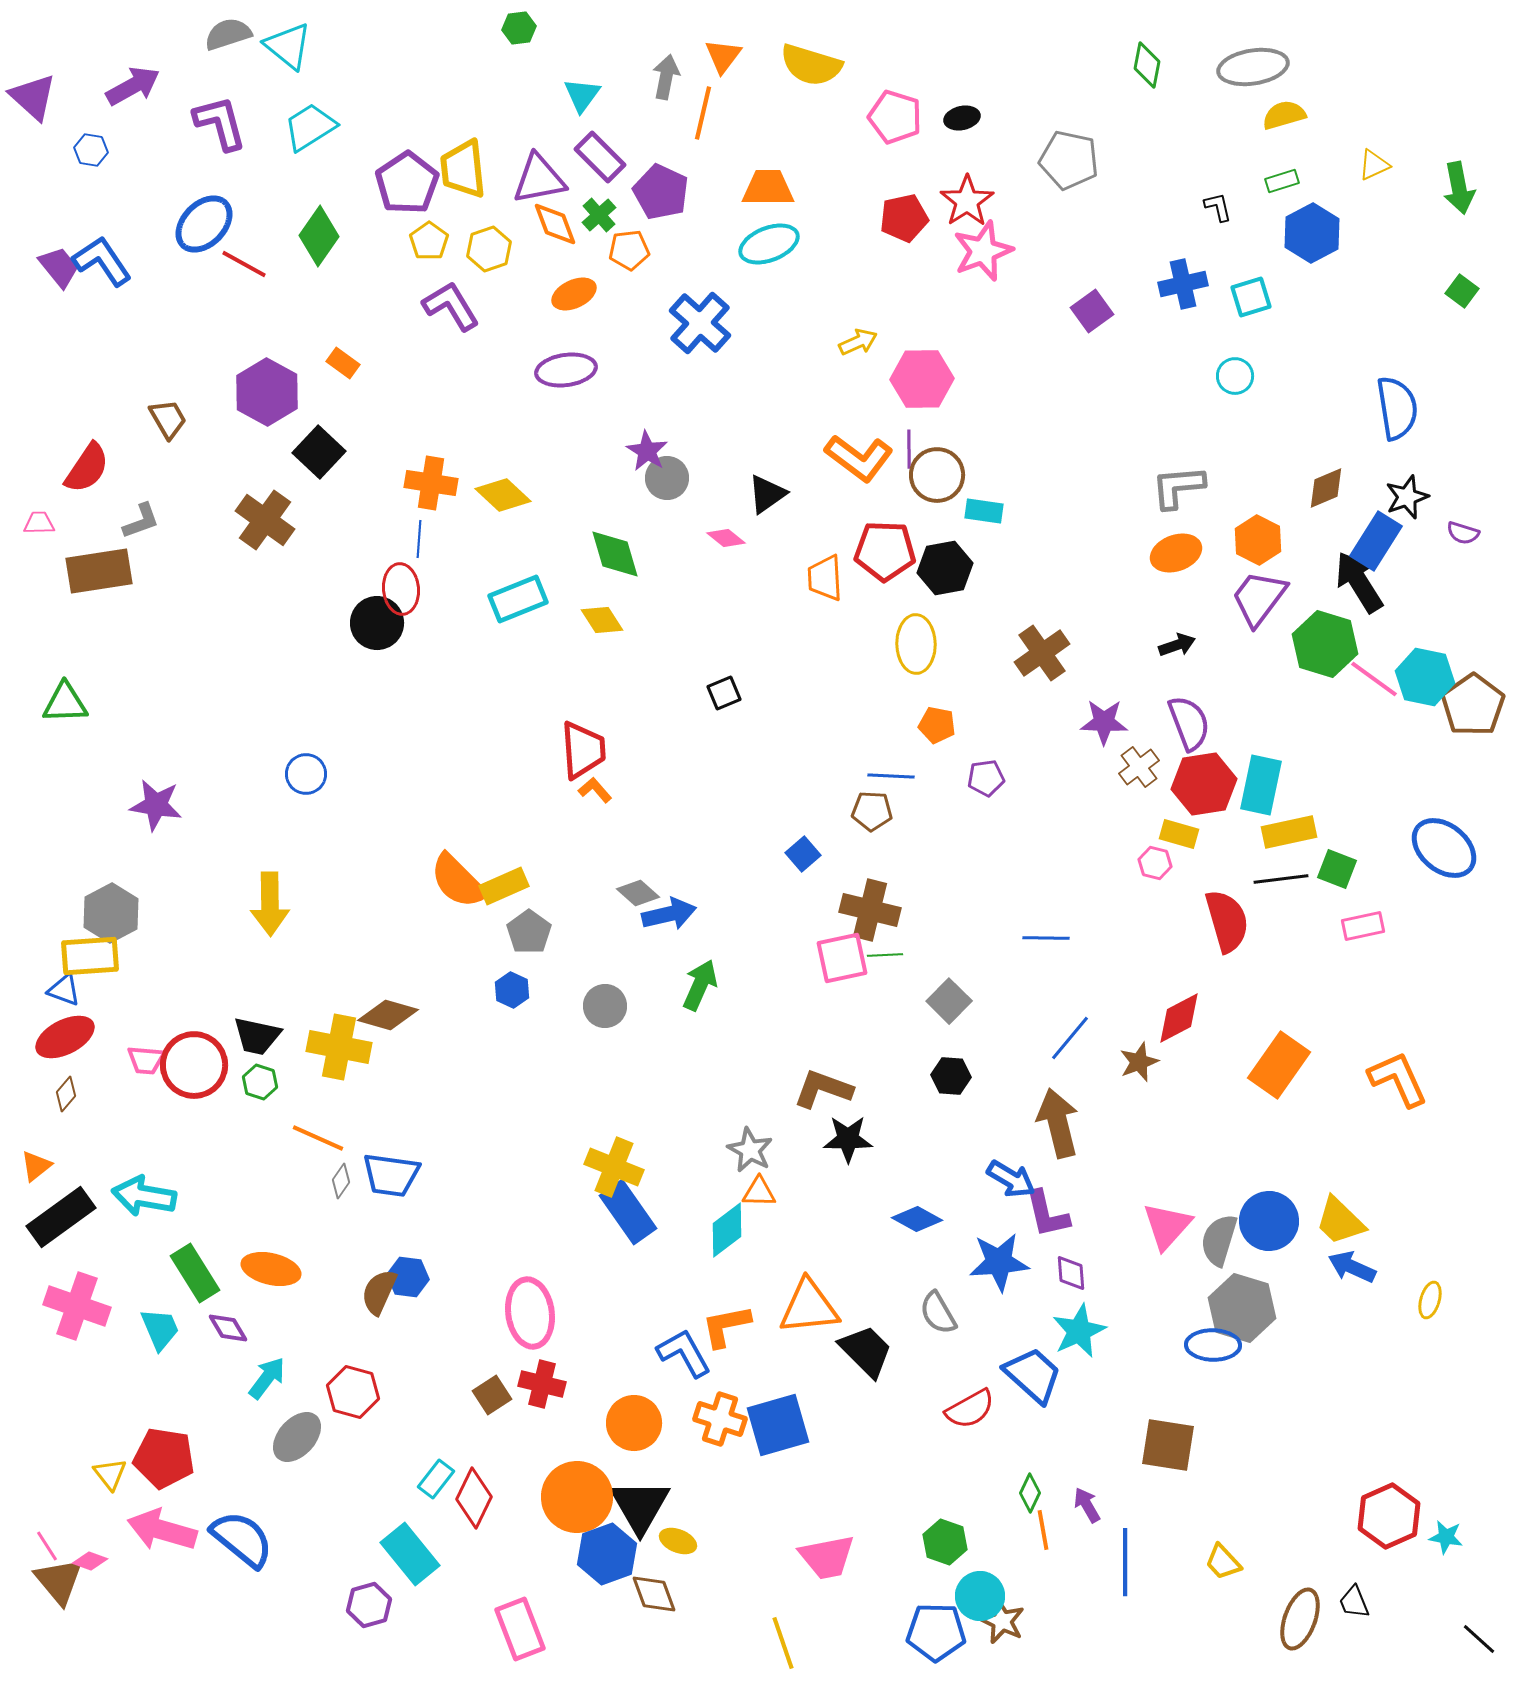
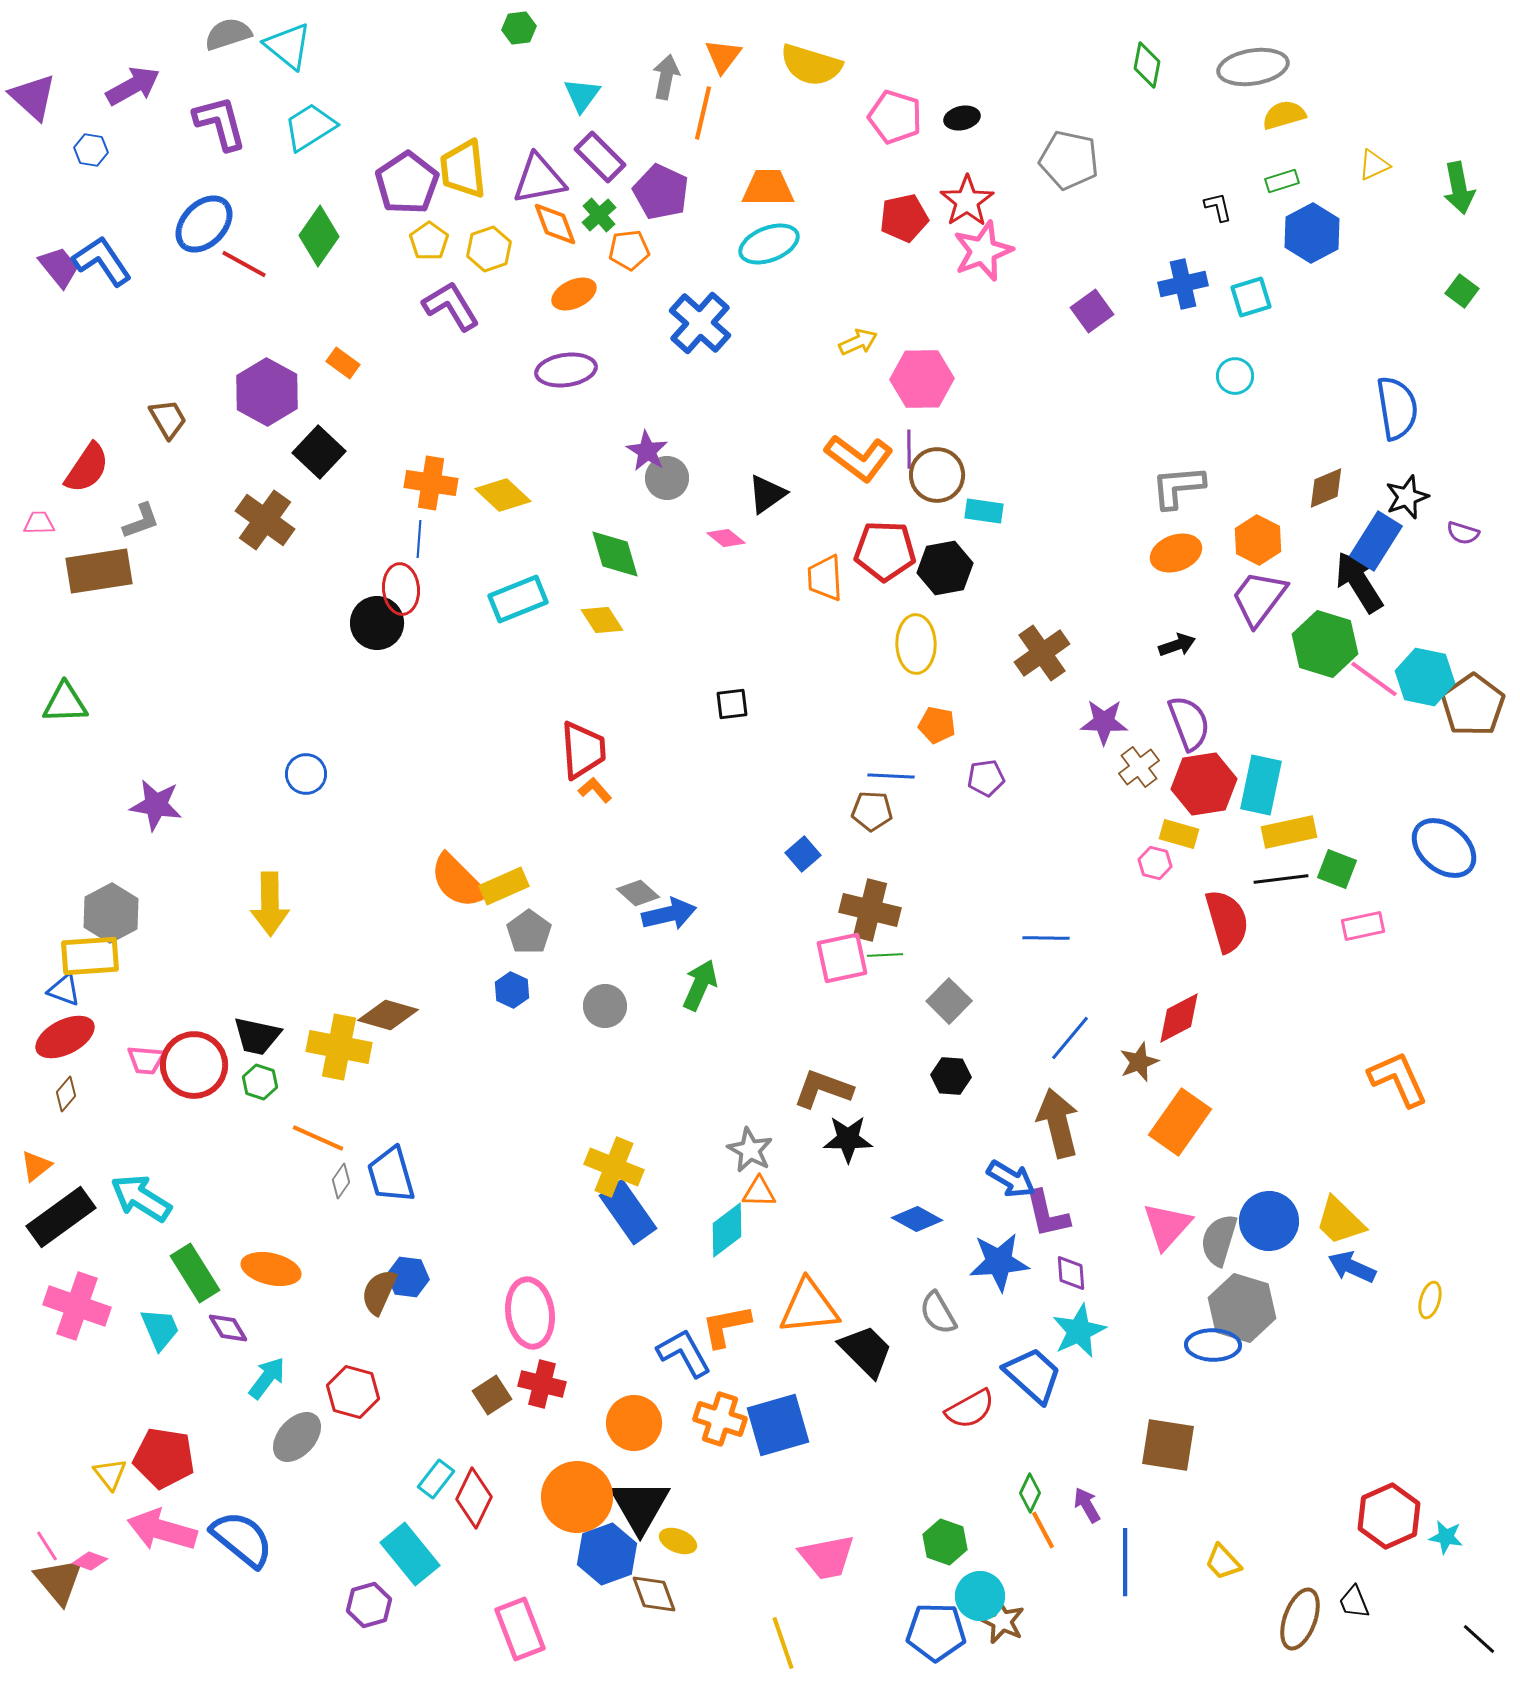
black square at (724, 693): moved 8 px right, 11 px down; rotated 16 degrees clockwise
orange rectangle at (1279, 1065): moved 99 px left, 57 px down
blue trapezoid at (391, 1175): rotated 66 degrees clockwise
cyan arrow at (144, 1196): moved 3 px left, 2 px down; rotated 22 degrees clockwise
orange line at (1043, 1530): rotated 18 degrees counterclockwise
